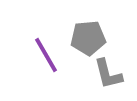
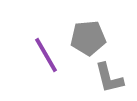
gray L-shape: moved 1 px right, 4 px down
